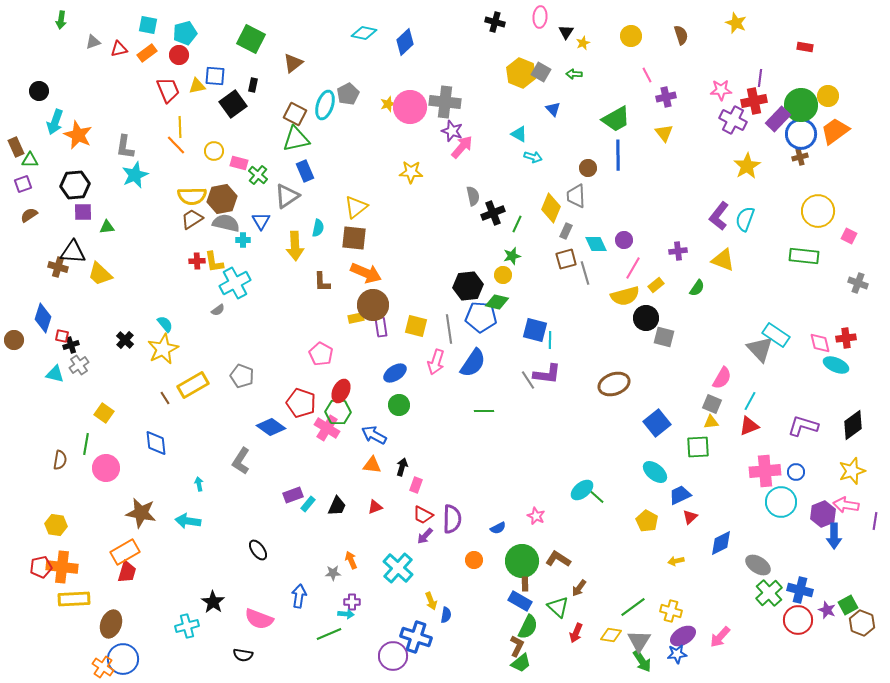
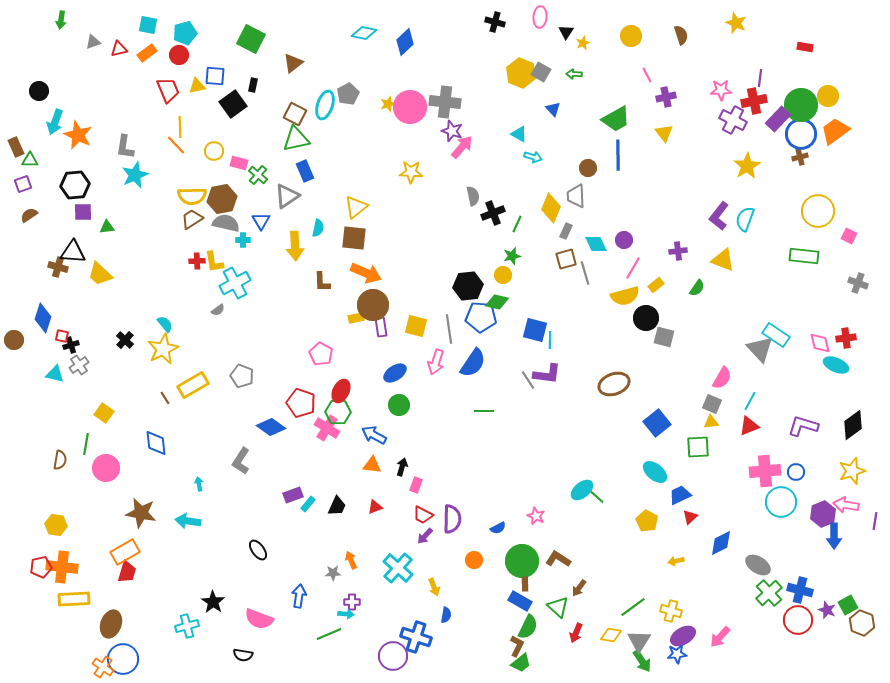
yellow arrow at (431, 601): moved 3 px right, 14 px up
